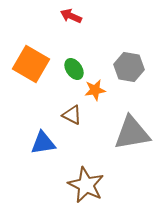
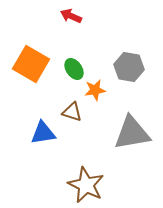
brown triangle: moved 3 px up; rotated 10 degrees counterclockwise
blue triangle: moved 10 px up
